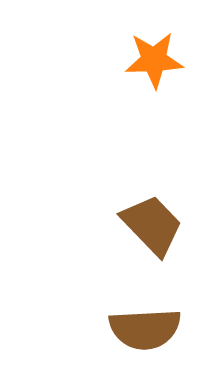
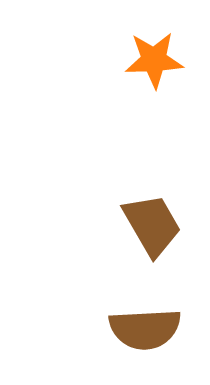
brown trapezoid: rotated 14 degrees clockwise
